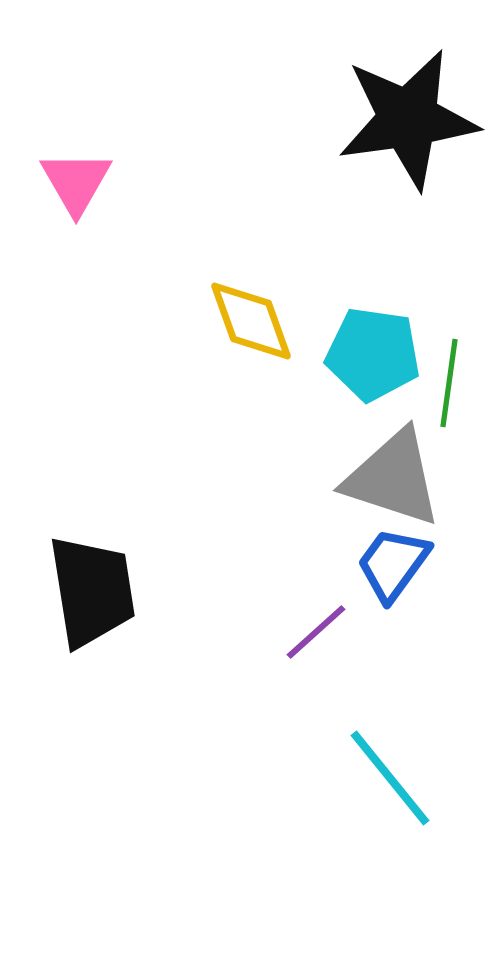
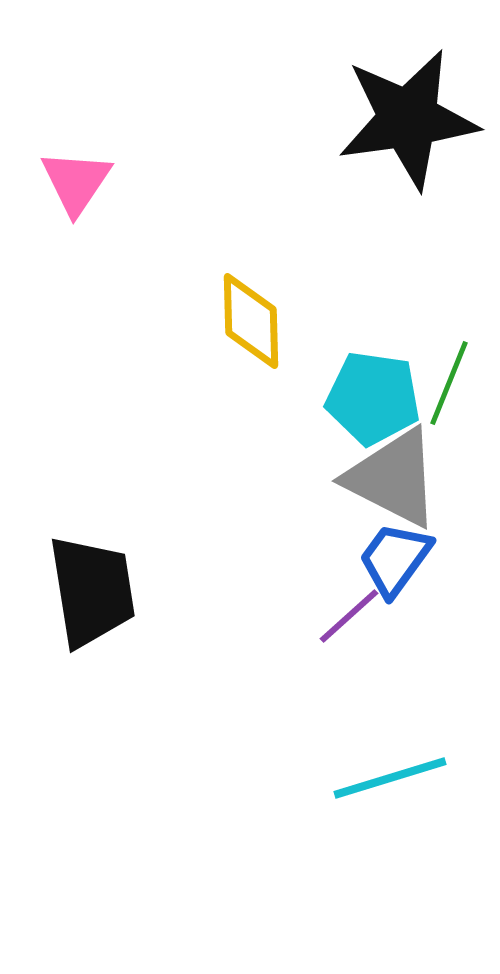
pink triangle: rotated 4 degrees clockwise
yellow diamond: rotated 18 degrees clockwise
cyan pentagon: moved 44 px down
green line: rotated 14 degrees clockwise
gray triangle: rotated 9 degrees clockwise
blue trapezoid: moved 2 px right, 5 px up
purple line: moved 33 px right, 16 px up
cyan line: rotated 68 degrees counterclockwise
